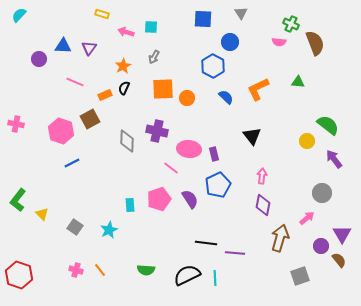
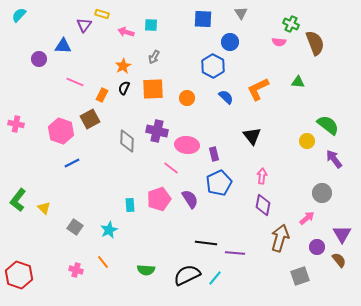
cyan square at (151, 27): moved 2 px up
purple triangle at (89, 48): moved 5 px left, 23 px up
orange square at (163, 89): moved 10 px left
orange rectangle at (105, 95): moved 3 px left; rotated 40 degrees counterclockwise
pink ellipse at (189, 149): moved 2 px left, 4 px up
blue pentagon at (218, 185): moved 1 px right, 2 px up
yellow triangle at (42, 214): moved 2 px right, 6 px up
purple circle at (321, 246): moved 4 px left, 1 px down
orange line at (100, 270): moved 3 px right, 8 px up
cyan line at (215, 278): rotated 42 degrees clockwise
